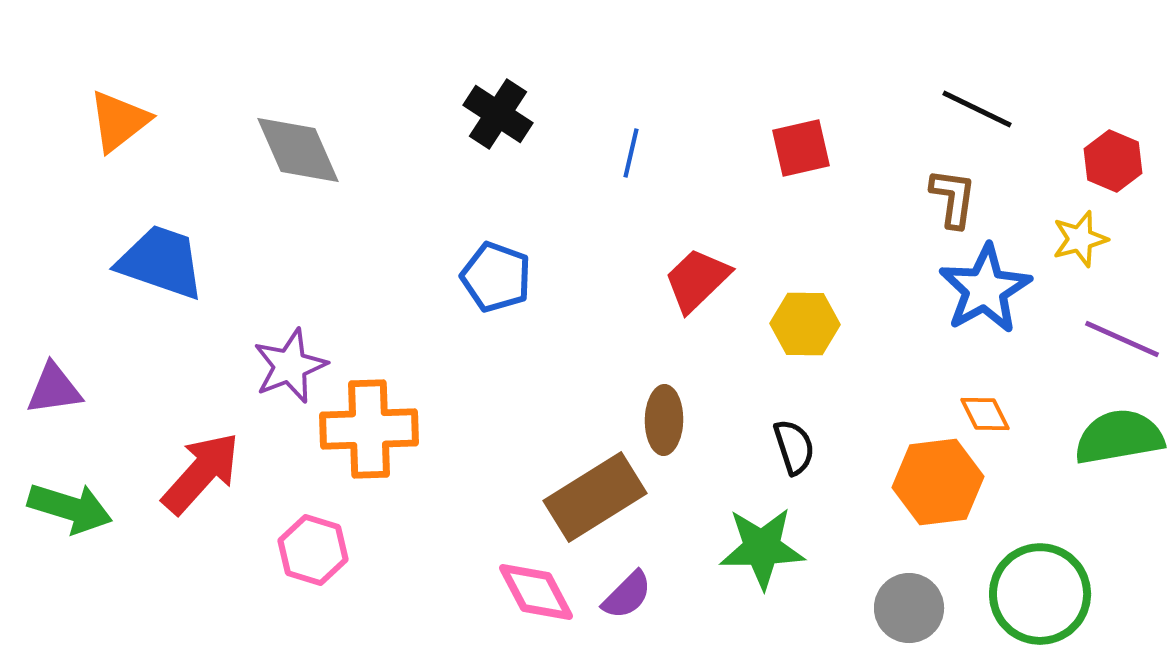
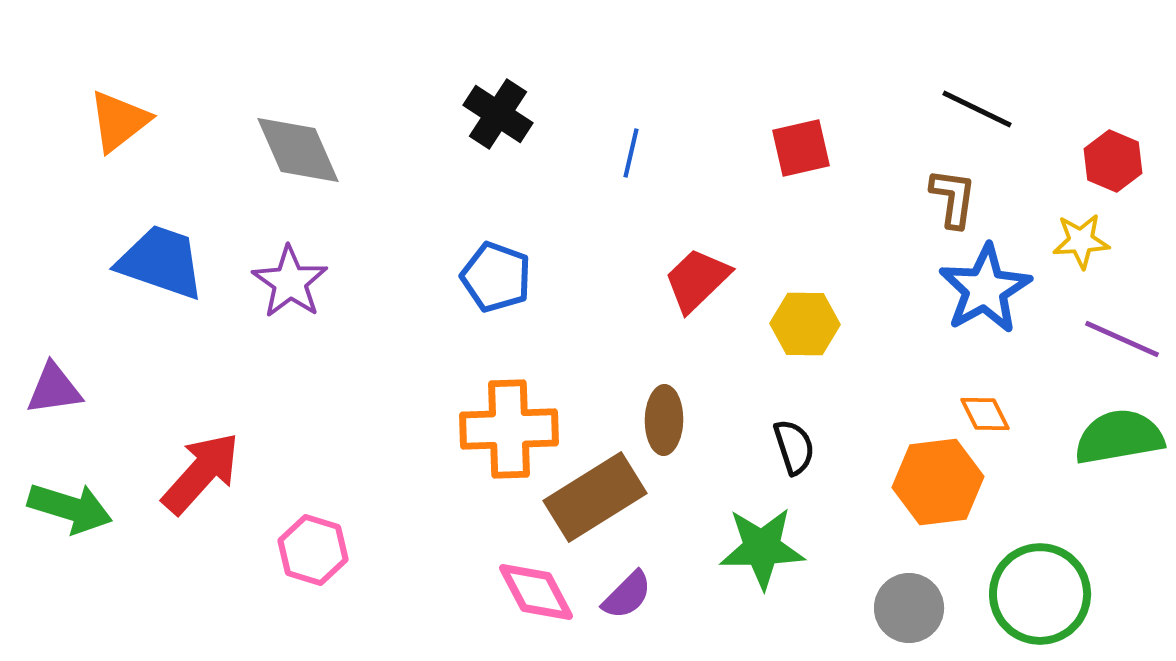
yellow star: moved 1 px right, 2 px down; rotated 12 degrees clockwise
purple star: moved 84 px up; rotated 16 degrees counterclockwise
orange cross: moved 140 px right
